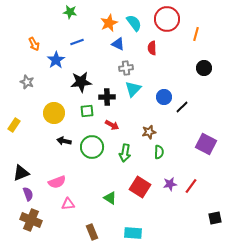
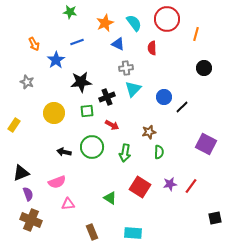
orange star: moved 4 px left
black cross: rotated 21 degrees counterclockwise
black arrow: moved 11 px down
